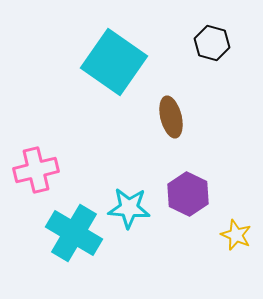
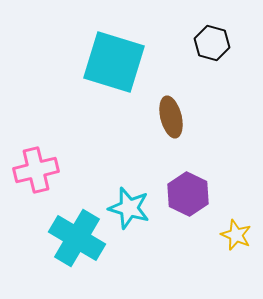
cyan square: rotated 18 degrees counterclockwise
cyan star: rotated 12 degrees clockwise
cyan cross: moved 3 px right, 5 px down
